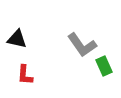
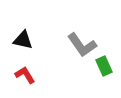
black triangle: moved 6 px right, 1 px down
red L-shape: rotated 145 degrees clockwise
